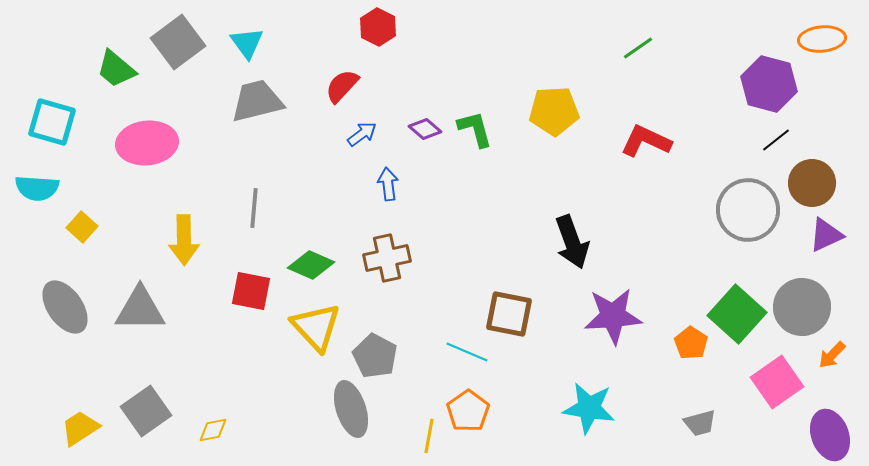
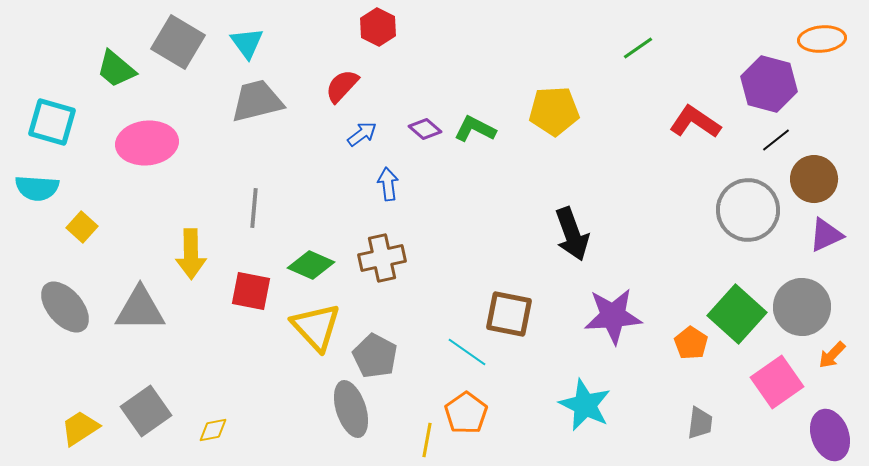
gray square at (178, 42): rotated 22 degrees counterclockwise
green L-shape at (475, 129): rotated 48 degrees counterclockwise
red L-shape at (646, 141): moved 49 px right, 19 px up; rotated 9 degrees clockwise
brown circle at (812, 183): moved 2 px right, 4 px up
yellow arrow at (184, 240): moved 7 px right, 14 px down
black arrow at (572, 242): moved 8 px up
brown cross at (387, 258): moved 5 px left
gray ellipse at (65, 307): rotated 6 degrees counterclockwise
cyan line at (467, 352): rotated 12 degrees clockwise
cyan star at (589, 408): moved 4 px left, 3 px up; rotated 16 degrees clockwise
orange pentagon at (468, 411): moved 2 px left, 2 px down
gray trapezoid at (700, 423): rotated 68 degrees counterclockwise
yellow line at (429, 436): moved 2 px left, 4 px down
